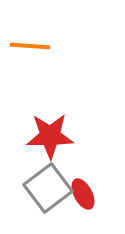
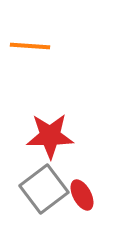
gray square: moved 4 px left, 1 px down
red ellipse: moved 1 px left, 1 px down
